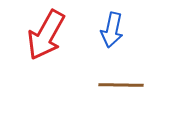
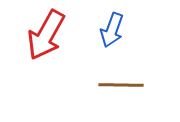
blue arrow: rotated 8 degrees clockwise
